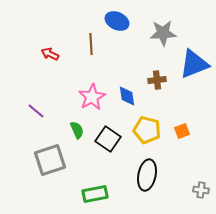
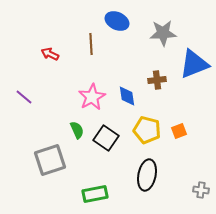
purple line: moved 12 px left, 14 px up
orange square: moved 3 px left
black square: moved 2 px left, 1 px up
